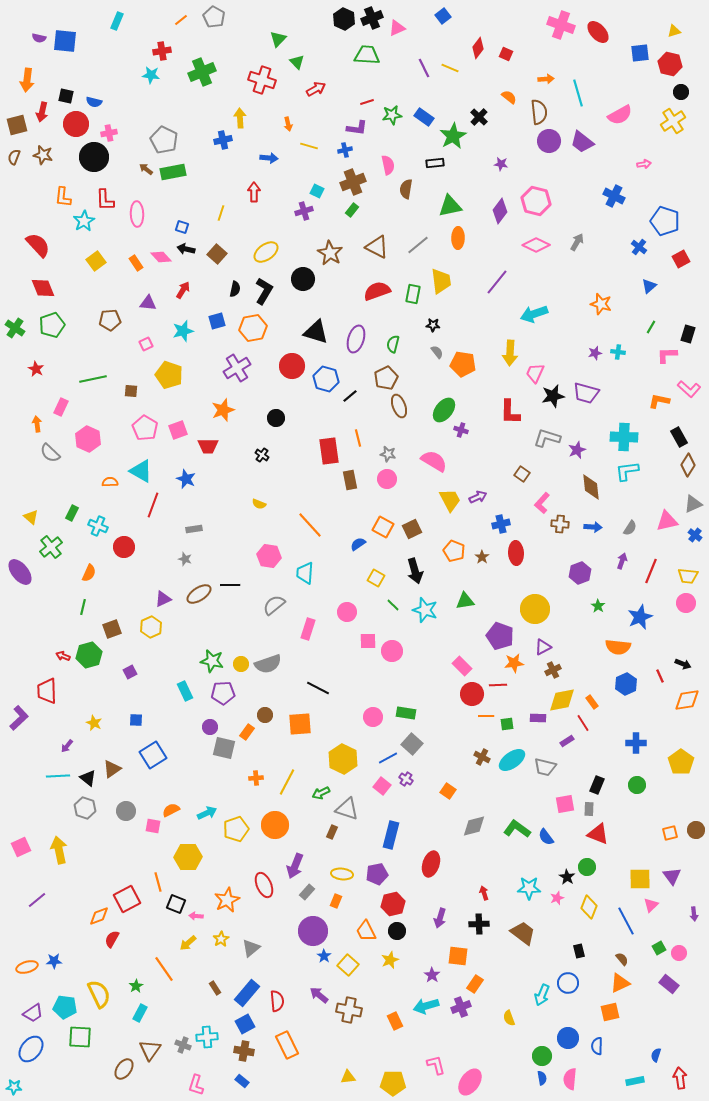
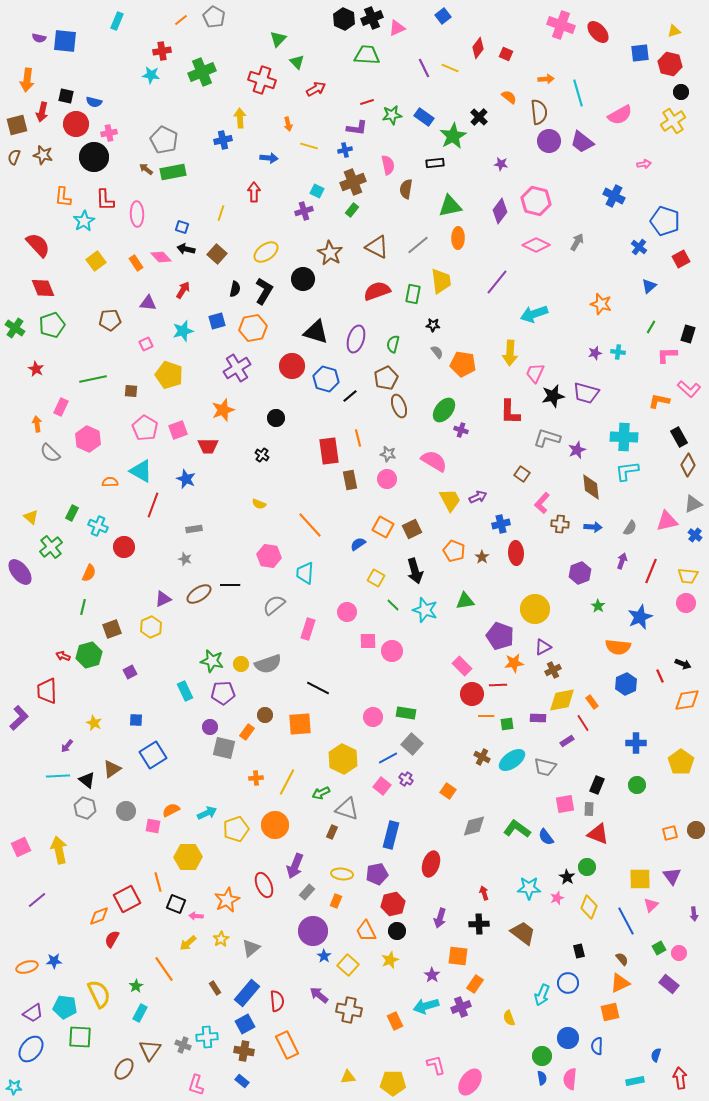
black triangle at (88, 778): moved 1 px left, 2 px down
